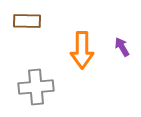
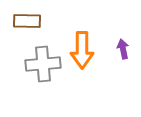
purple arrow: moved 1 px right, 2 px down; rotated 18 degrees clockwise
gray cross: moved 7 px right, 23 px up
